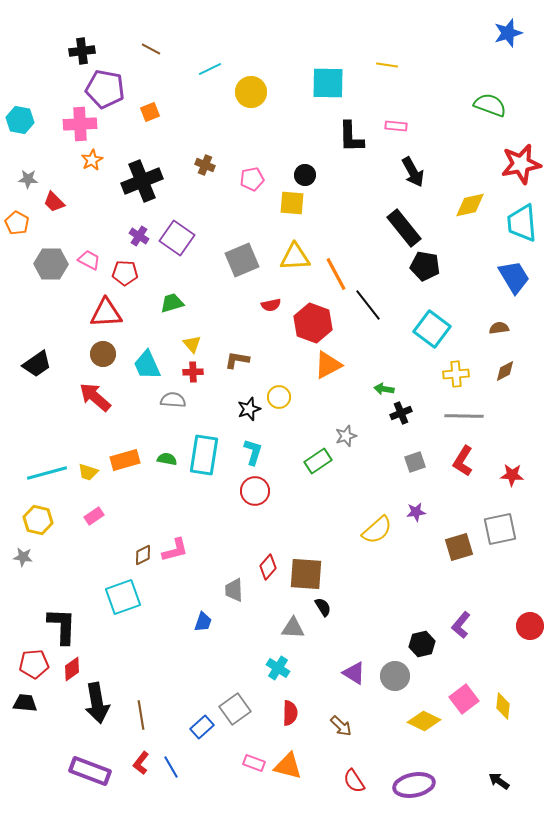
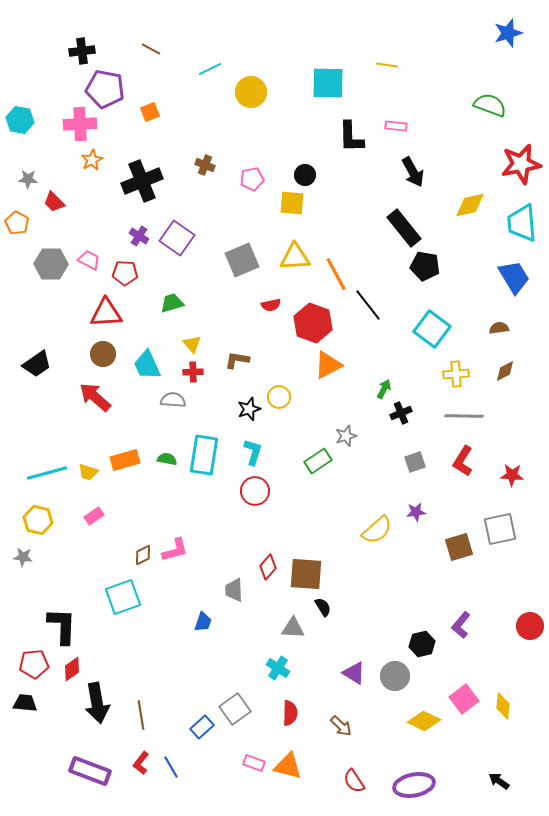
green arrow at (384, 389): rotated 108 degrees clockwise
